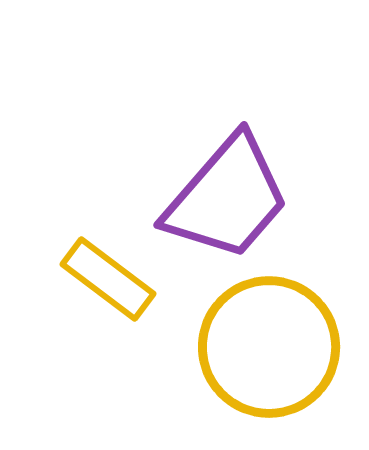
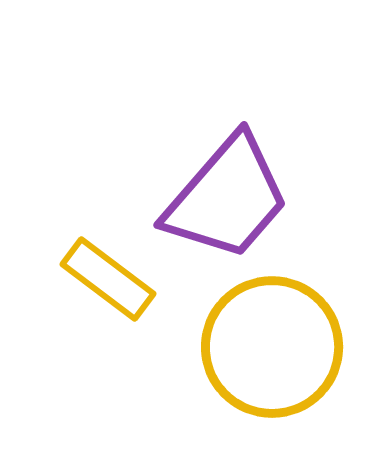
yellow circle: moved 3 px right
